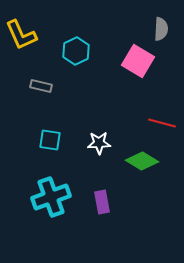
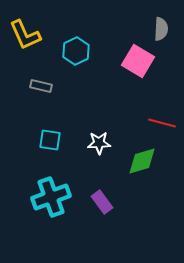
yellow L-shape: moved 4 px right
green diamond: rotated 48 degrees counterclockwise
purple rectangle: rotated 25 degrees counterclockwise
